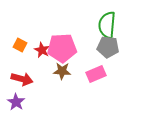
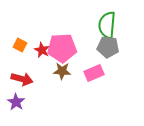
pink rectangle: moved 2 px left, 1 px up
